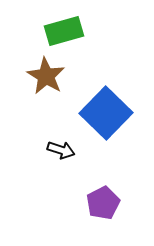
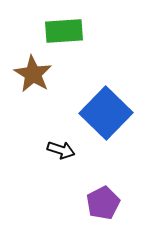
green rectangle: rotated 12 degrees clockwise
brown star: moved 13 px left, 2 px up
